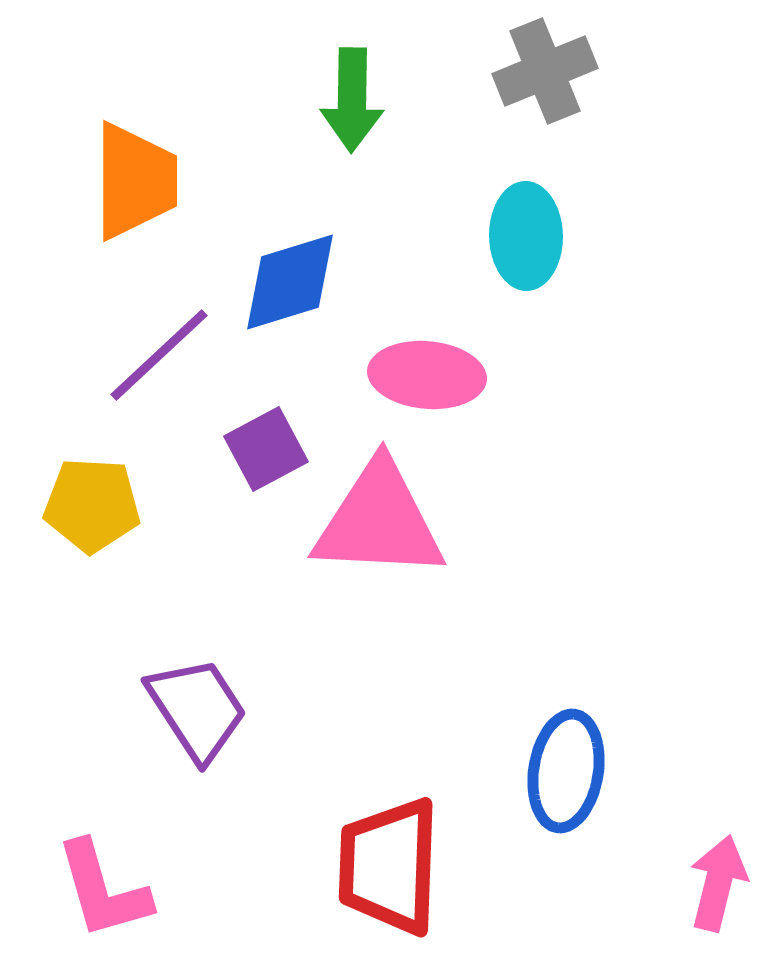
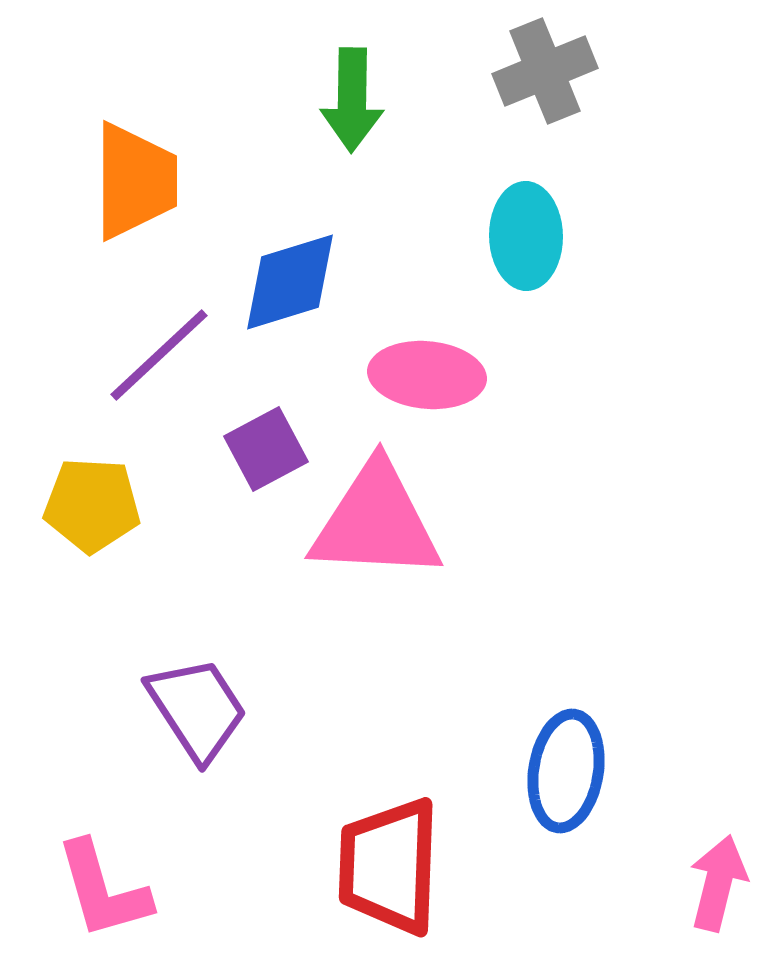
pink triangle: moved 3 px left, 1 px down
